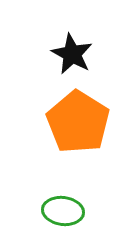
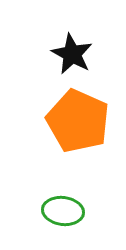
orange pentagon: moved 1 px up; rotated 8 degrees counterclockwise
